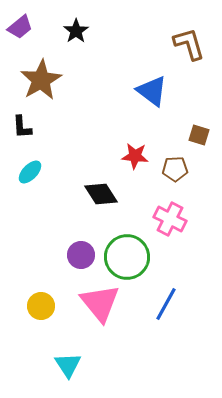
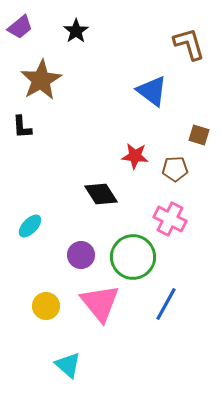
cyan ellipse: moved 54 px down
green circle: moved 6 px right
yellow circle: moved 5 px right
cyan triangle: rotated 16 degrees counterclockwise
